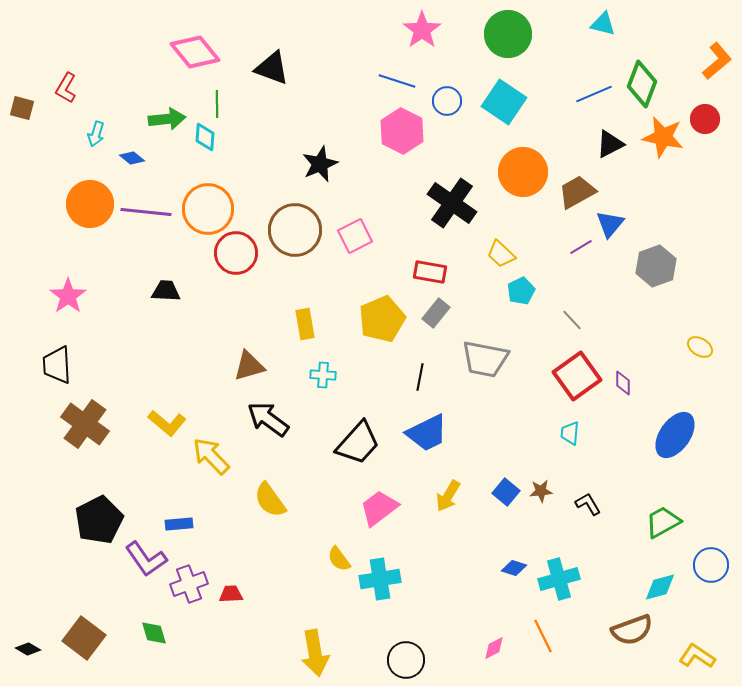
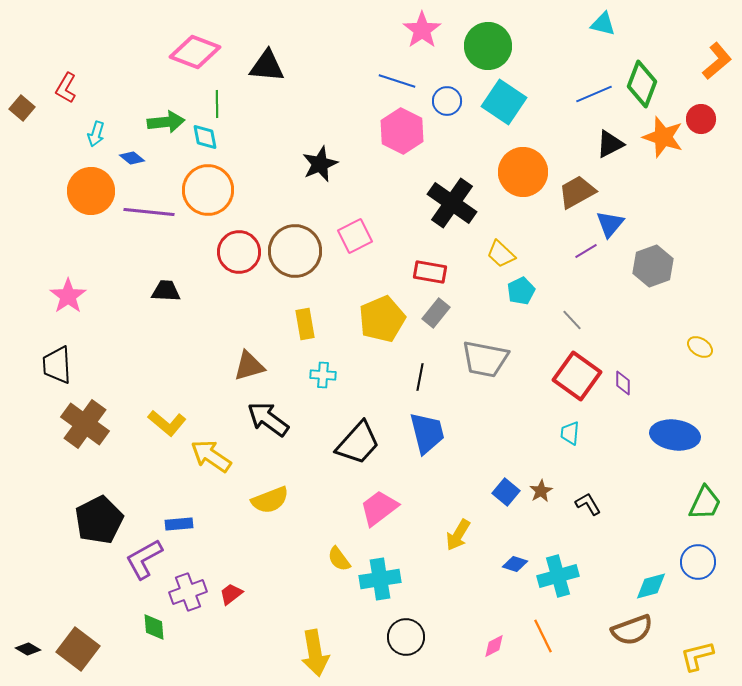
green circle at (508, 34): moved 20 px left, 12 px down
pink diamond at (195, 52): rotated 30 degrees counterclockwise
black triangle at (272, 68): moved 5 px left, 2 px up; rotated 15 degrees counterclockwise
brown square at (22, 108): rotated 25 degrees clockwise
green arrow at (167, 119): moved 1 px left, 3 px down
red circle at (705, 119): moved 4 px left
cyan diamond at (205, 137): rotated 16 degrees counterclockwise
orange star at (663, 137): rotated 6 degrees clockwise
orange circle at (90, 204): moved 1 px right, 13 px up
orange circle at (208, 209): moved 19 px up
purple line at (146, 212): moved 3 px right
brown circle at (295, 230): moved 21 px down
purple line at (581, 247): moved 5 px right, 4 px down
red circle at (236, 253): moved 3 px right, 1 px up
gray hexagon at (656, 266): moved 3 px left
red square at (577, 376): rotated 18 degrees counterclockwise
blue trapezoid at (427, 433): rotated 78 degrees counterclockwise
blue ellipse at (675, 435): rotated 63 degrees clockwise
yellow arrow at (211, 456): rotated 12 degrees counterclockwise
brown star at (541, 491): rotated 25 degrees counterclockwise
yellow arrow at (448, 496): moved 10 px right, 39 px down
yellow semicircle at (270, 500): rotated 75 degrees counterclockwise
green trapezoid at (663, 522): moved 42 px right, 19 px up; rotated 144 degrees clockwise
purple L-shape at (146, 559): moved 2 px left; rotated 96 degrees clockwise
blue circle at (711, 565): moved 13 px left, 3 px up
blue diamond at (514, 568): moved 1 px right, 4 px up
cyan cross at (559, 579): moved 1 px left, 3 px up
purple cross at (189, 584): moved 1 px left, 8 px down
cyan diamond at (660, 587): moved 9 px left, 1 px up
red trapezoid at (231, 594): rotated 35 degrees counterclockwise
green diamond at (154, 633): moved 6 px up; rotated 12 degrees clockwise
brown square at (84, 638): moved 6 px left, 11 px down
pink diamond at (494, 648): moved 2 px up
yellow L-shape at (697, 656): rotated 48 degrees counterclockwise
black circle at (406, 660): moved 23 px up
